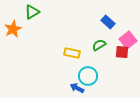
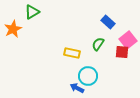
green semicircle: moved 1 px left, 1 px up; rotated 24 degrees counterclockwise
